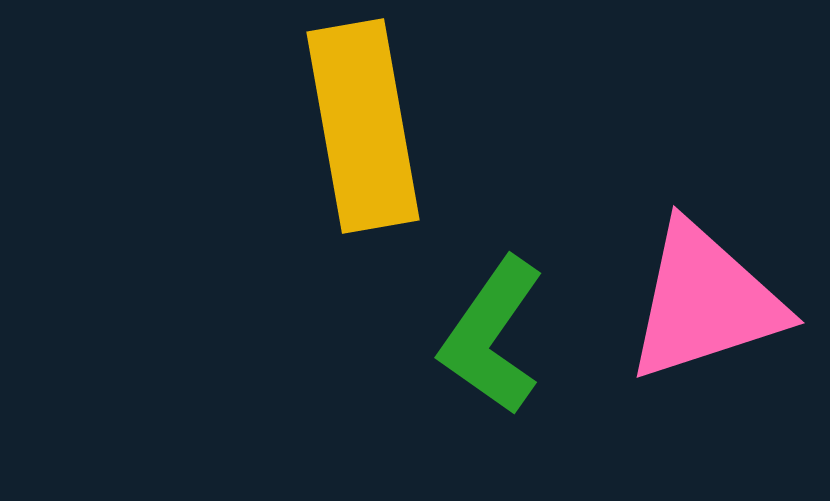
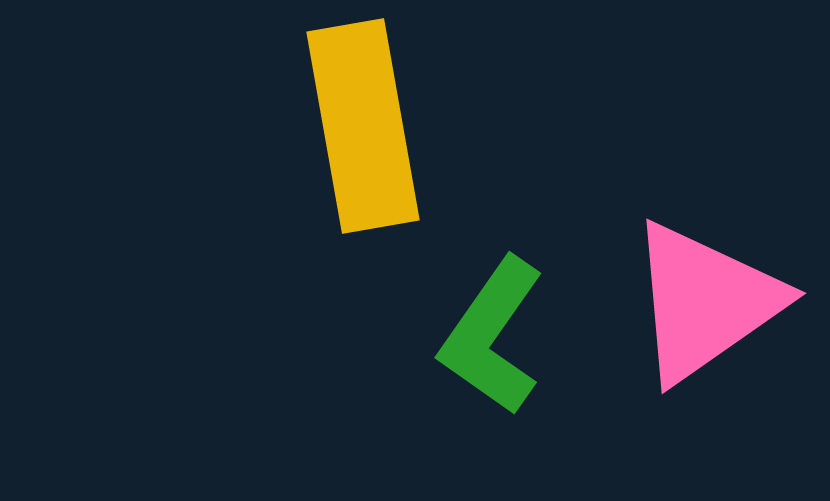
pink triangle: rotated 17 degrees counterclockwise
